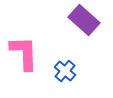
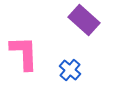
blue cross: moved 5 px right, 1 px up
